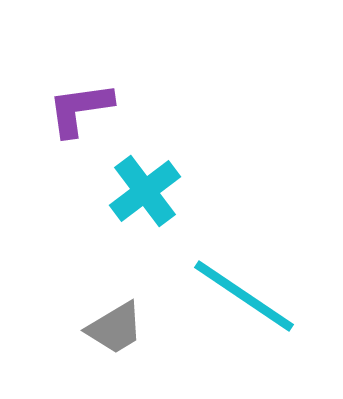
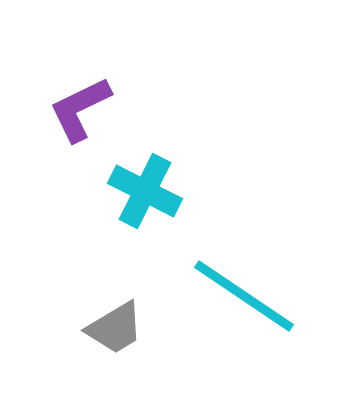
purple L-shape: rotated 18 degrees counterclockwise
cyan cross: rotated 26 degrees counterclockwise
